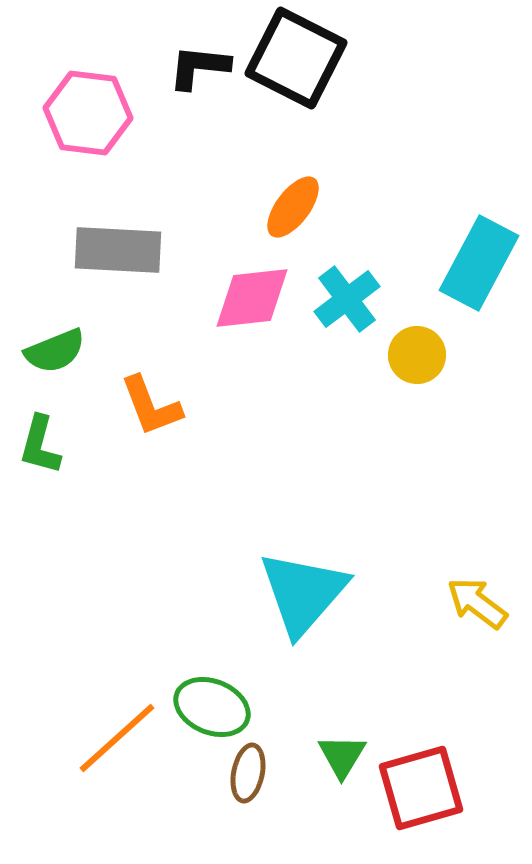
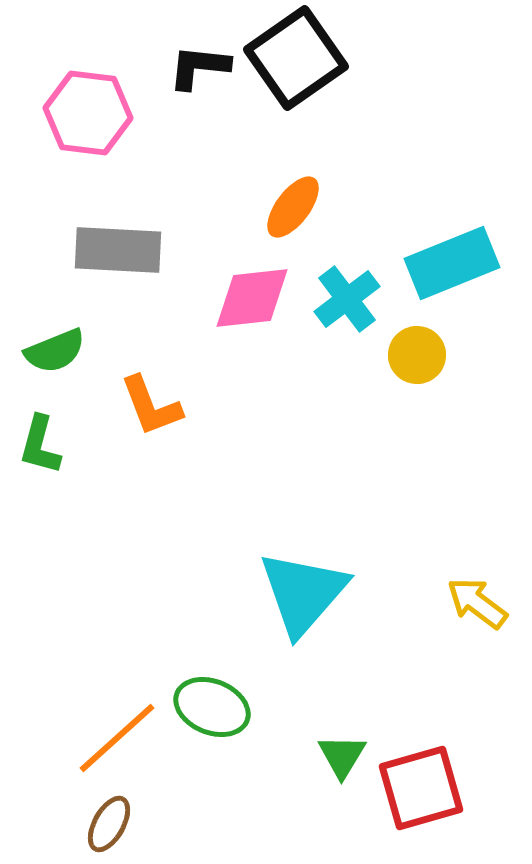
black square: rotated 28 degrees clockwise
cyan rectangle: moved 27 px left; rotated 40 degrees clockwise
brown ellipse: moved 139 px left, 51 px down; rotated 18 degrees clockwise
